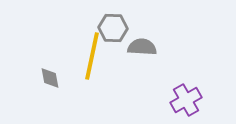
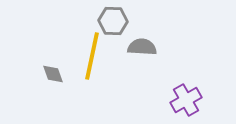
gray hexagon: moved 7 px up
gray diamond: moved 3 px right, 4 px up; rotated 10 degrees counterclockwise
